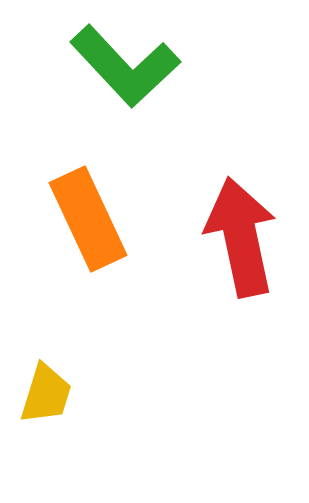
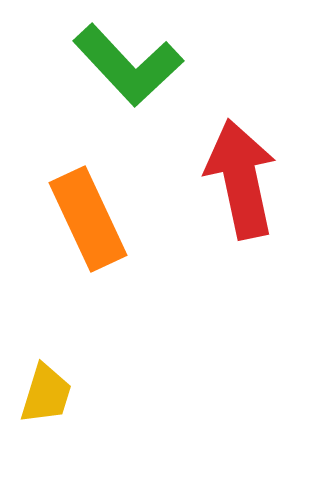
green L-shape: moved 3 px right, 1 px up
red arrow: moved 58 px up
